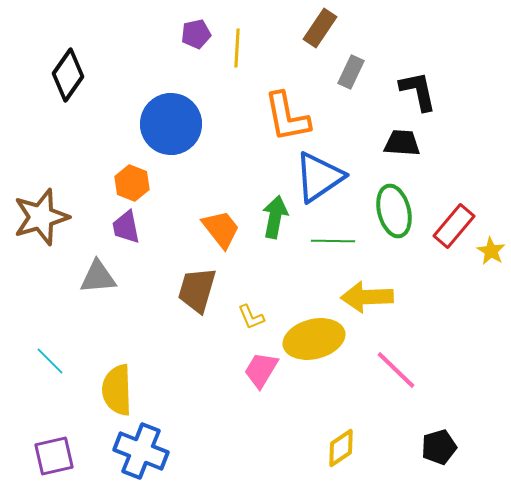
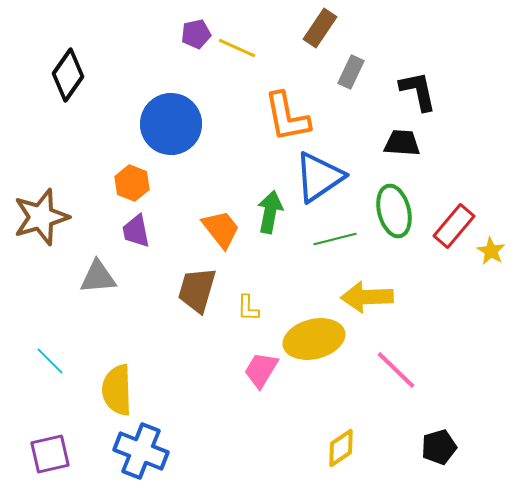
yellow line: rotated 69 degrees counterclockwise
green arrow: moved 5 px left, 5 px up
purple trapezoid: moved 10 px right, 4 px down
green line: moved 2 px right, 2 px up; rotated 15 degrees counterclockwise
yellow L-shape: moved 3 px left, 9 px up; rotated 24 degrees clockwise
purple square: moved 4 px left, 2 px up
